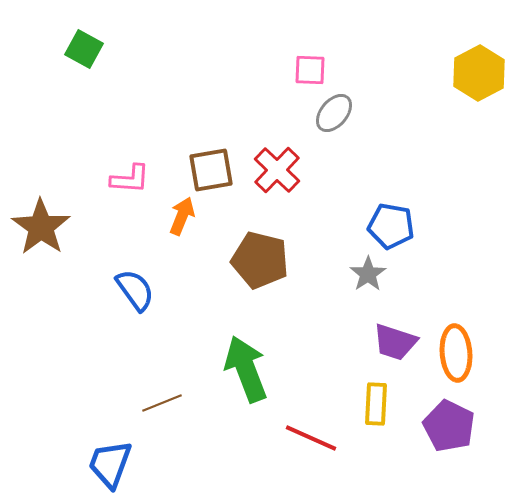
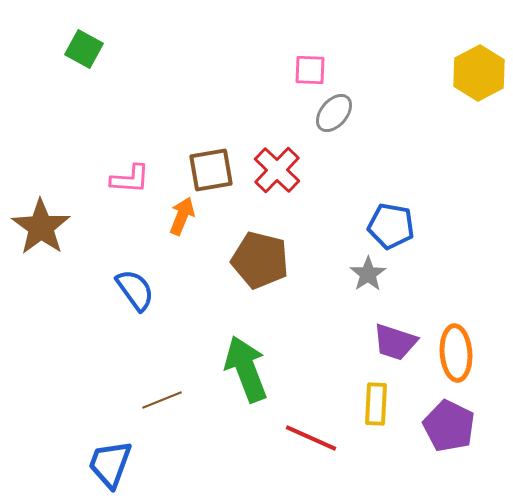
brown line: moved 3 px up
